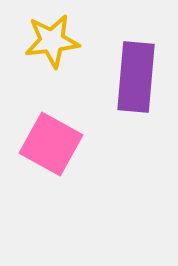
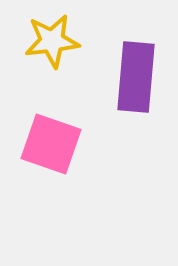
pink square: rotated 10 degrees counterclockwise
